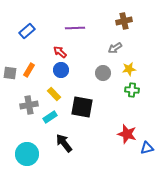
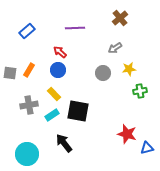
brown cross: moved 4 px left, 3 px up; rotated 28 degrees counterclockwise
blue circle: moved 3 px left
green cross: moved 8 px right, 1 px down; rotated 16 degrees counterclockwise
black square: moved 4 px left, 4 px down
cyan rectangle: moved 2 px right, 2 px up
